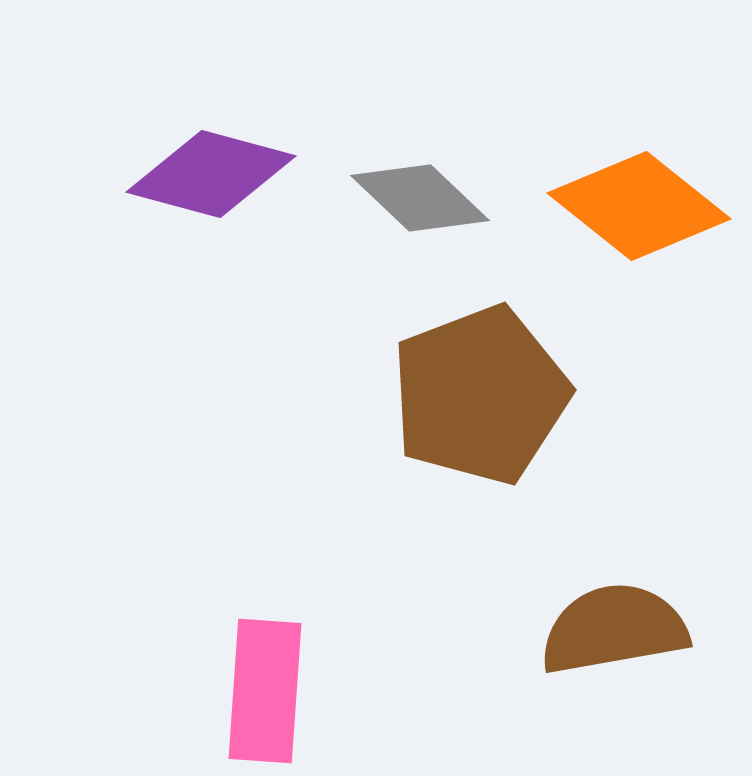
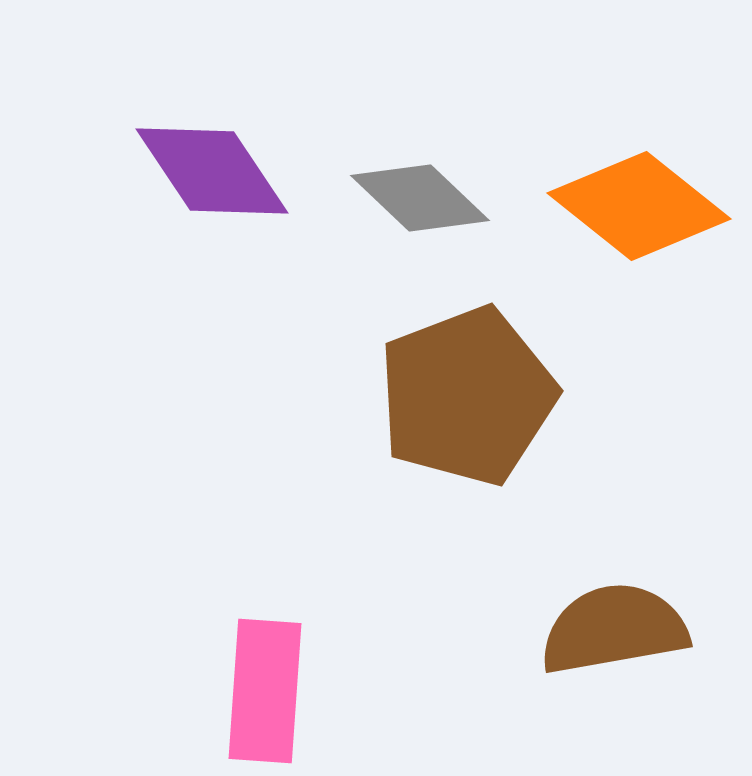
purple diamond: moved 1 px right, 3 px up; rotated 41 degrees clockwise
brown pentagon: moved 13 px left, 1 px down
